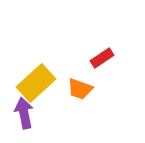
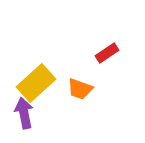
red rectangle: moved 5 px right, 5 px up
